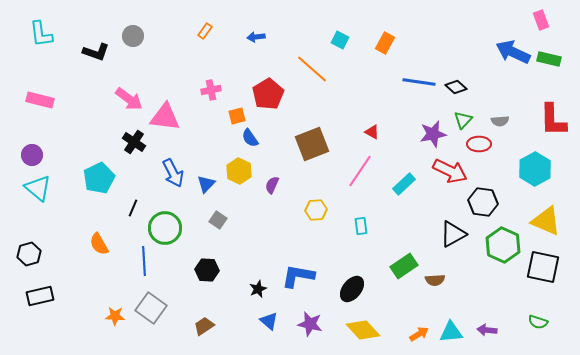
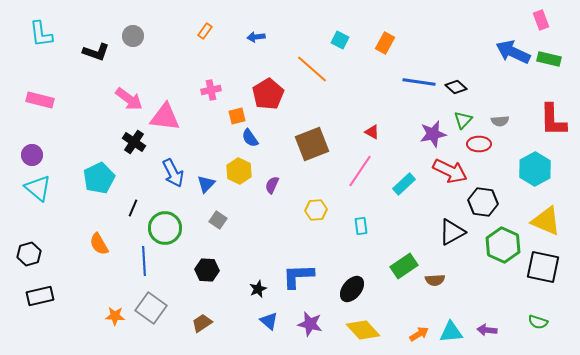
black triangle at (453, 234): moved 1 px left, 2 px up
blue L-shape at (298, 276): rotated 12 degrees counterclockwise
brown trapezoid at (204, 326): moved 2 px left, 3 px up
